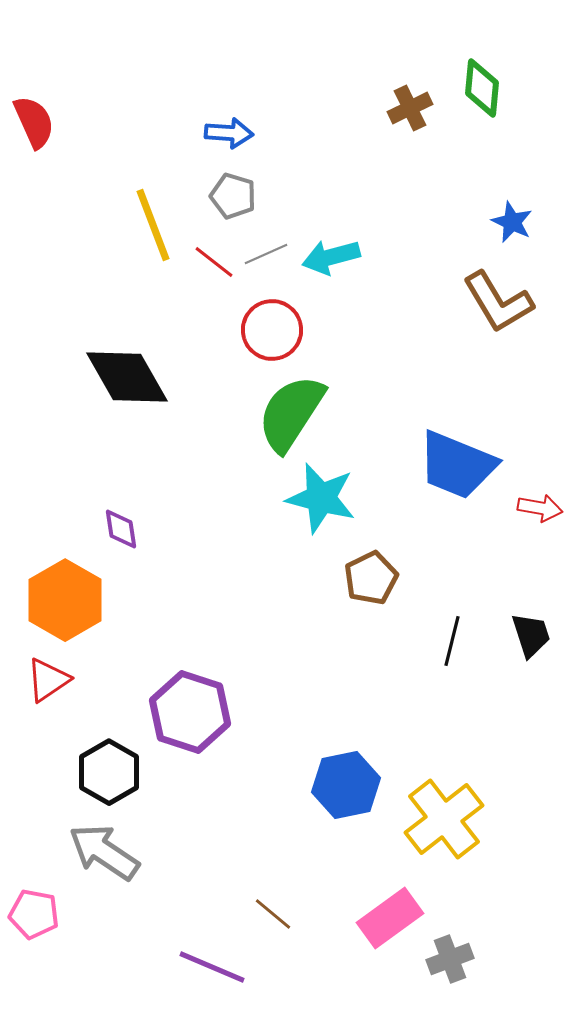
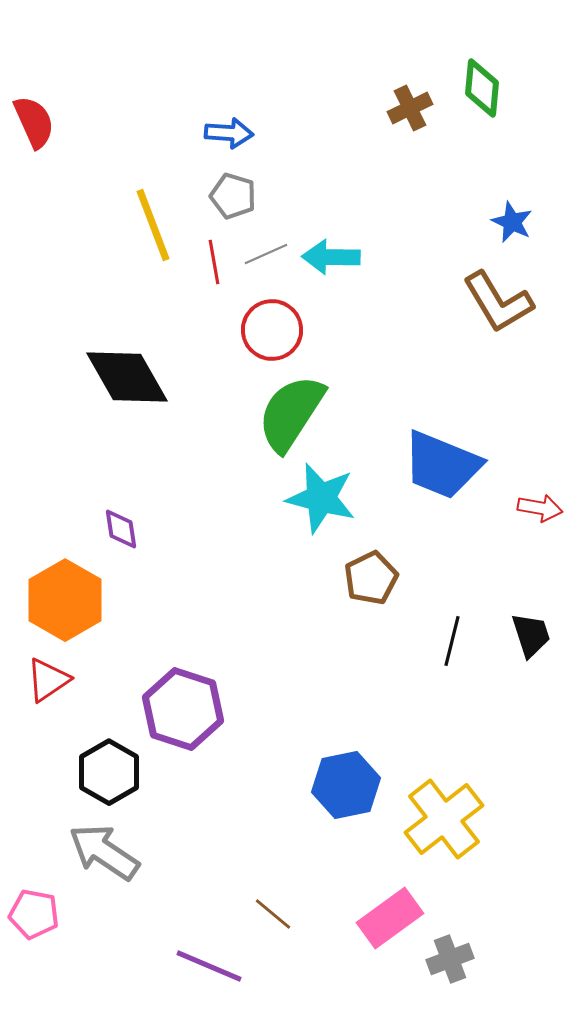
cyan arrow: rotated 16 degrees clockwise
red line: rotated 42 degrees clockwise
blue trapezoid: moved 15 px left
purple hexagon: moved 7 px left, 3 px up
purple line: moved 3 px left, 1 px up
